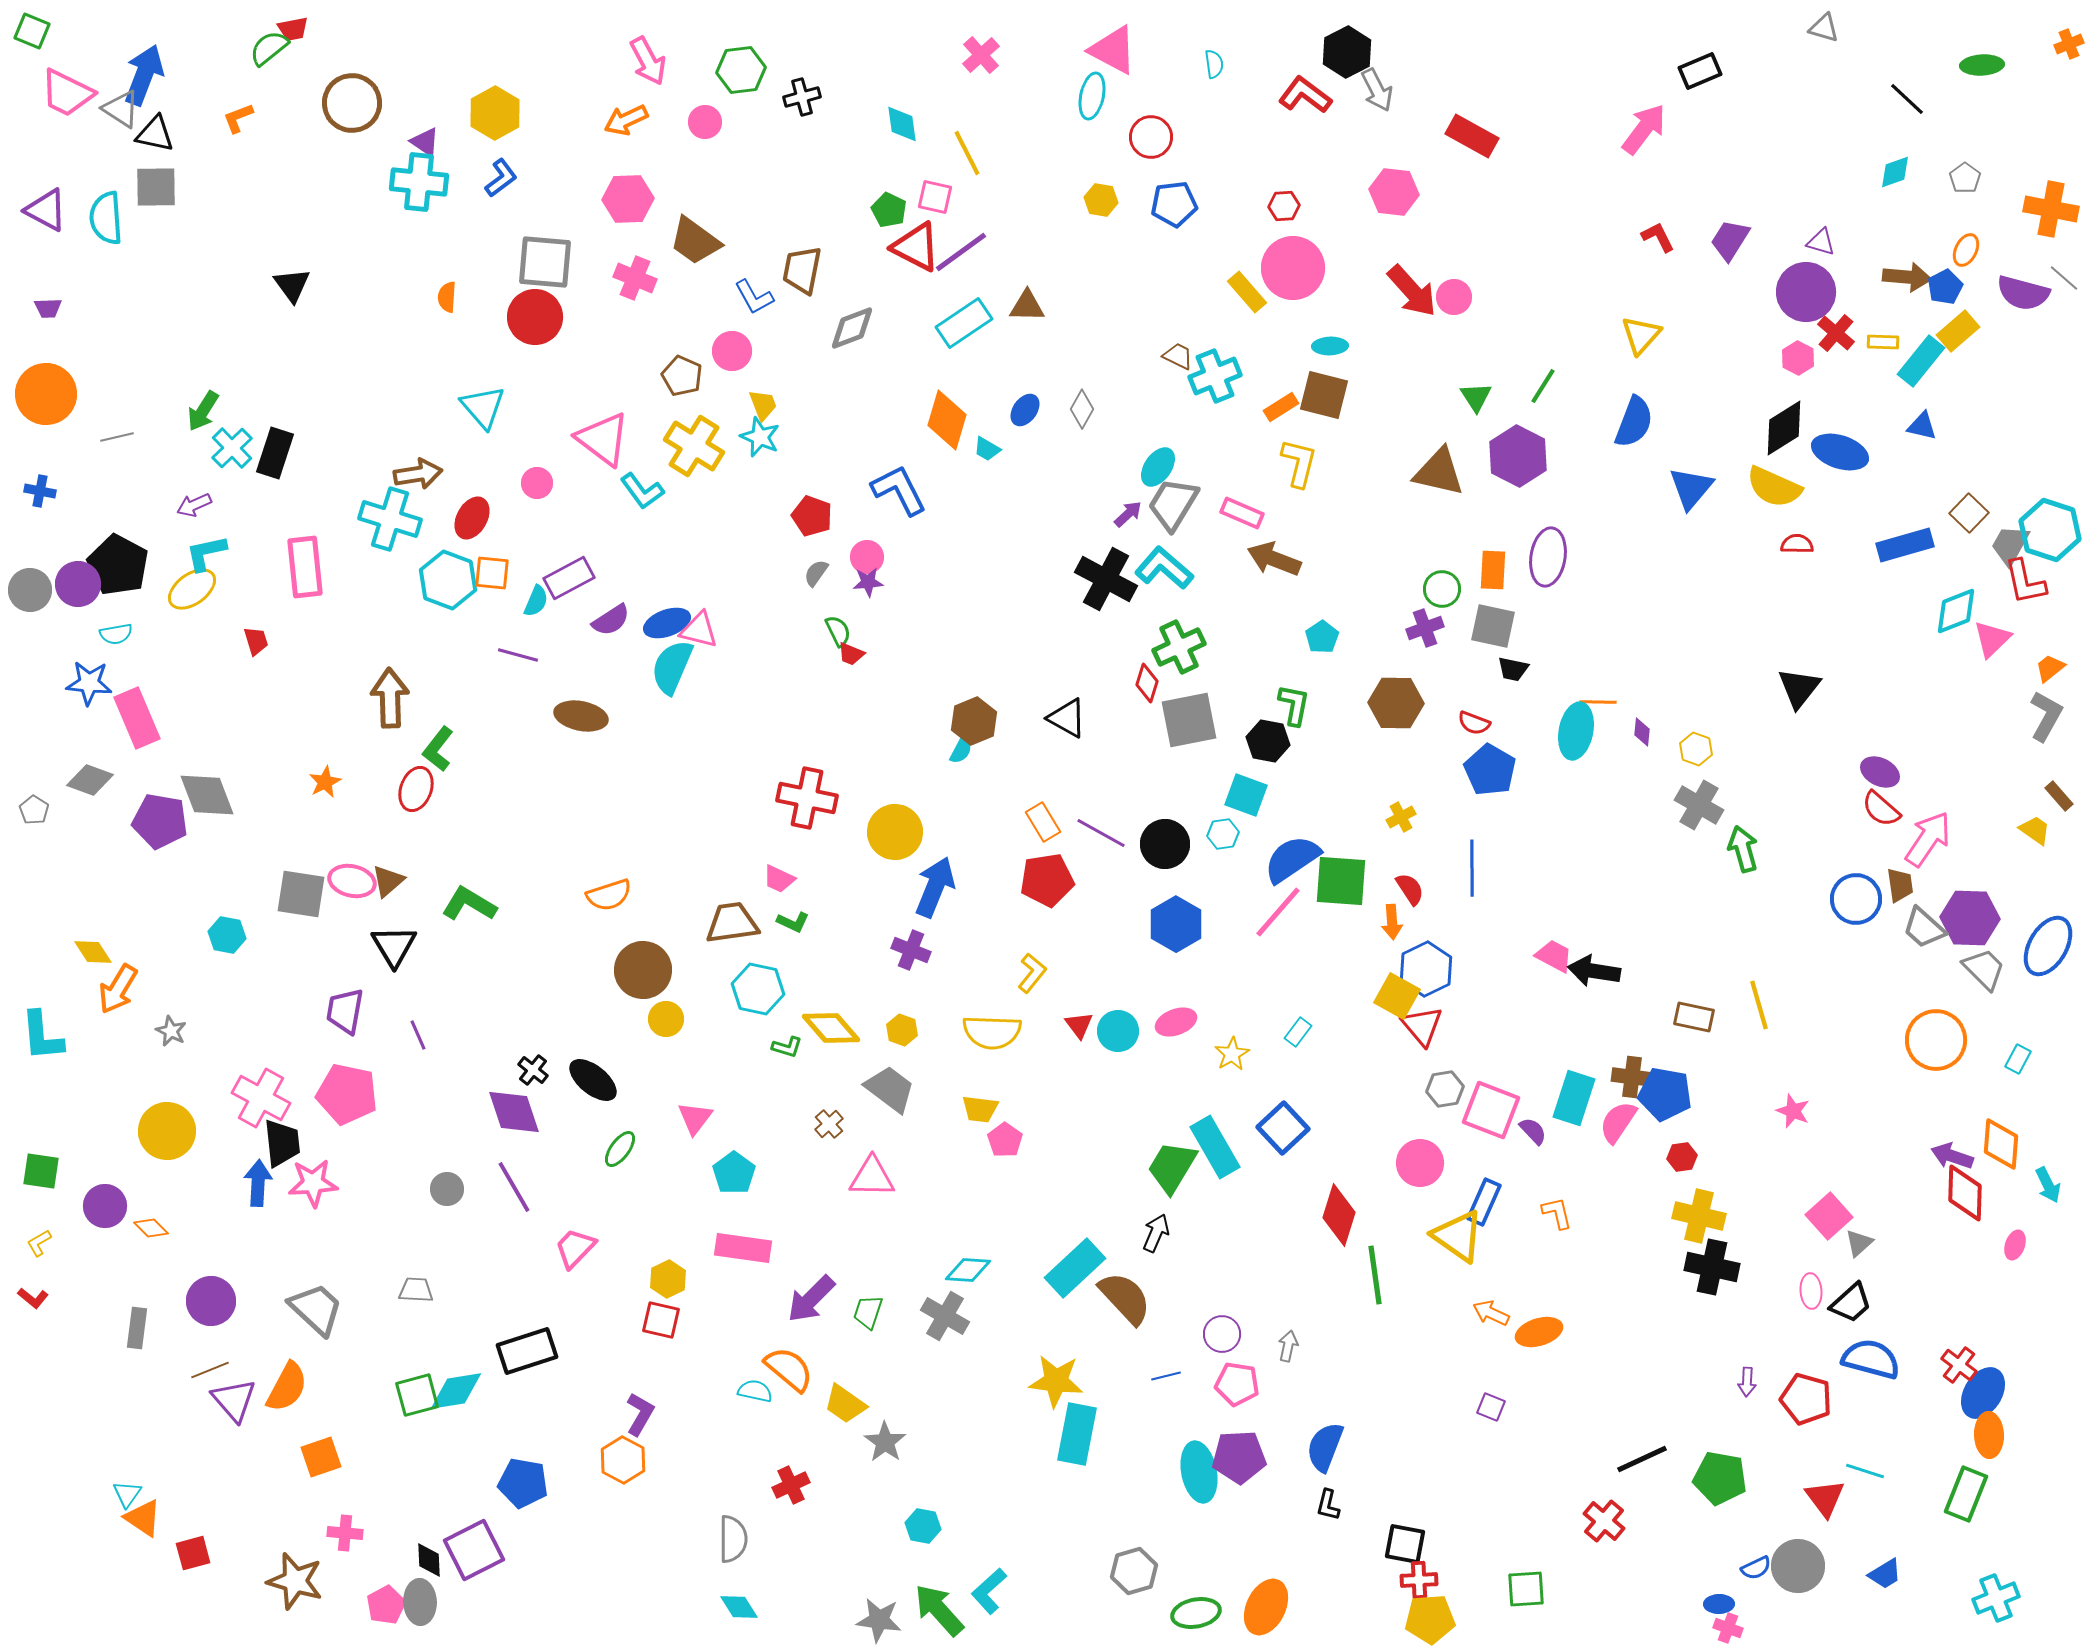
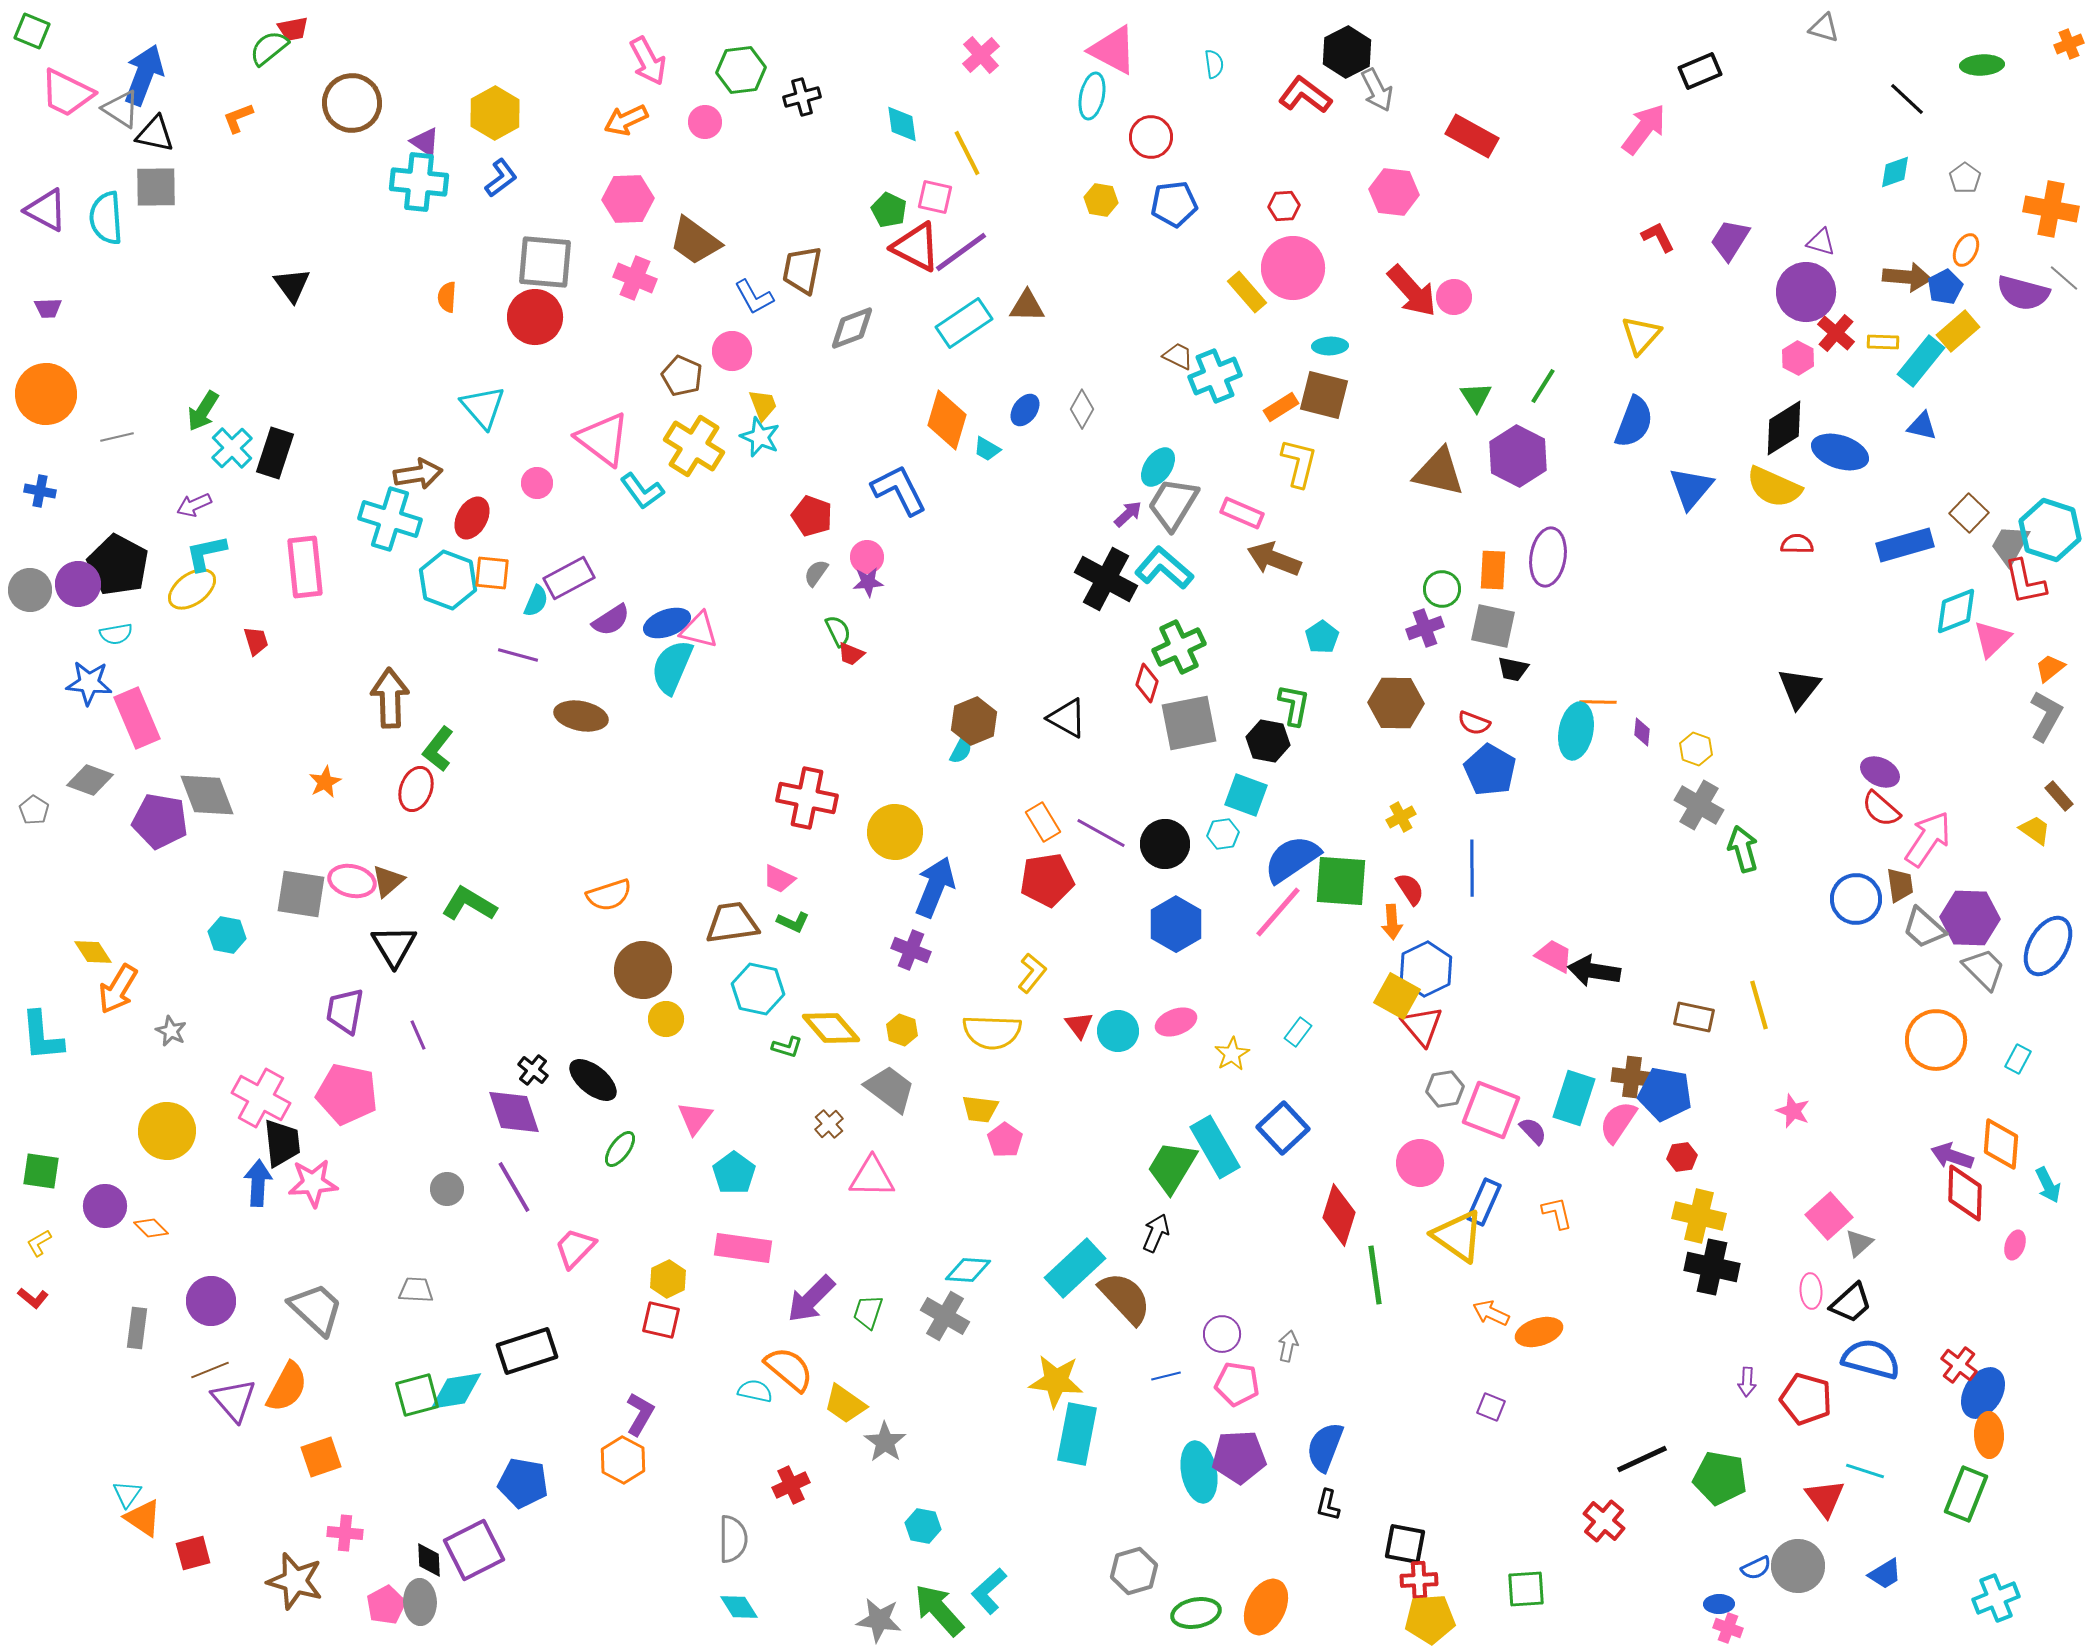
gray square at (1189, 720): moved 3 px down
